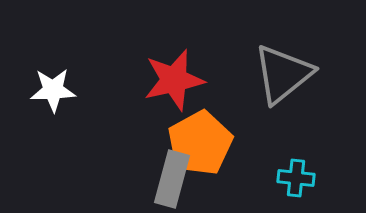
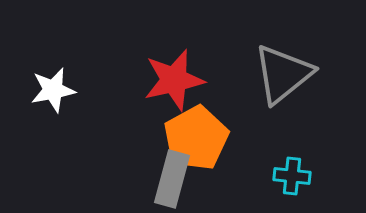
white star: rotated 9 degrees counterclockwise
orange pentagon: moved 4 px left, 5 px up
cyan cross: moved 4 px left, 2 px up
